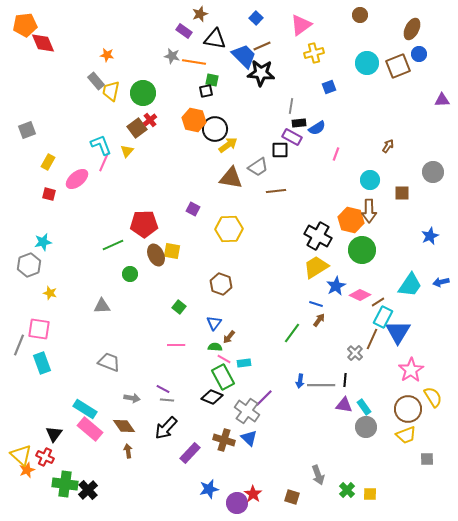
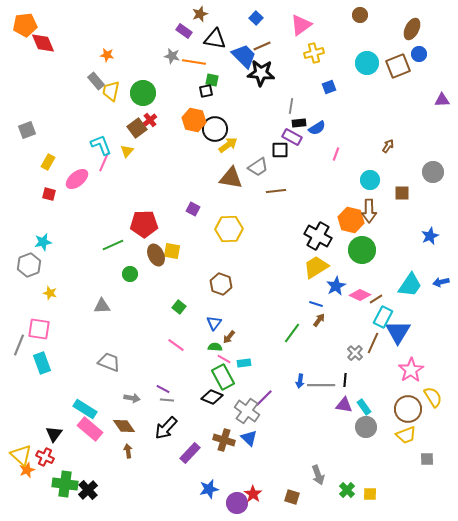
brown line at (378, 302): moved 2 px left, 3 px up
brown line at (372, 339): moved 1 px right, 4 px down
pink line at (176, 345): rotated 36 degrees clockwise
